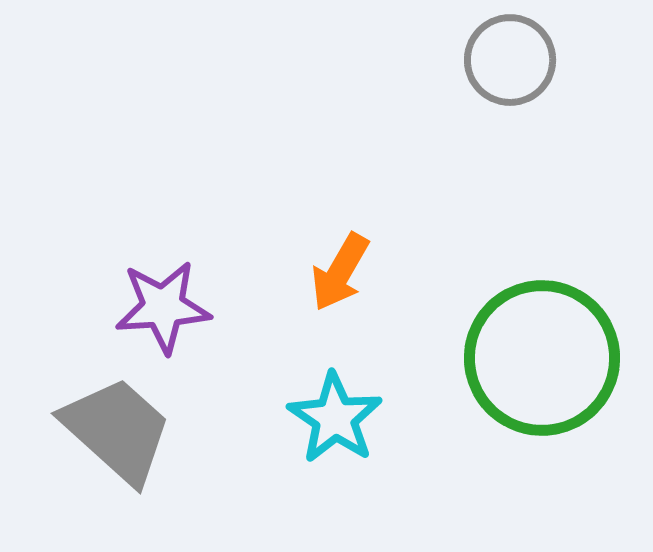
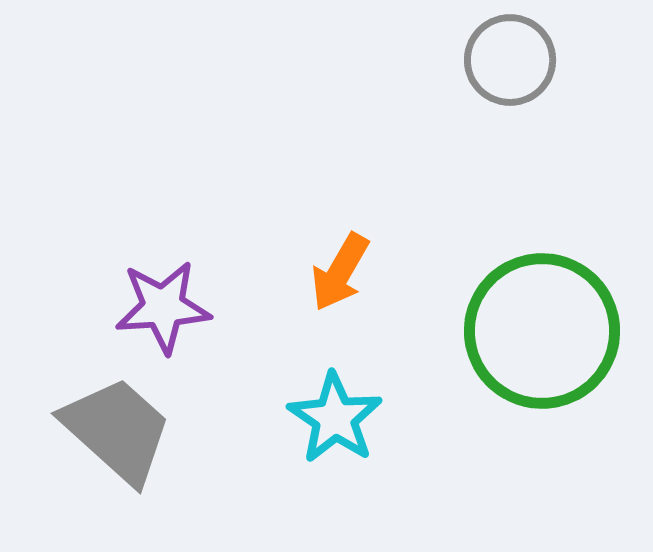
green circle: moved 27 px up
